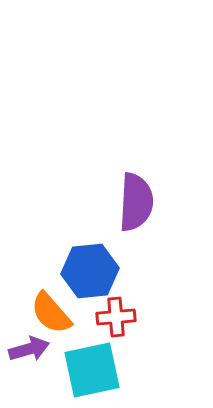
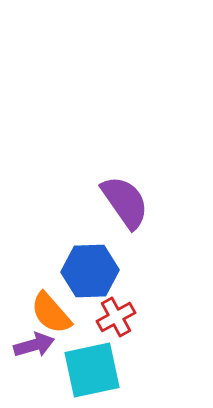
purple semicircle: moved 11 px left; rotated 38 degrees counterclockwise
blue hexagon: rotated 4 degrees clockwise
red cross: rotated 24 degrees counterclockwise
purple arrow: moved 5 px right, 4 px up
